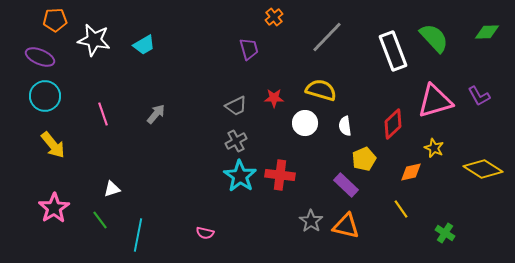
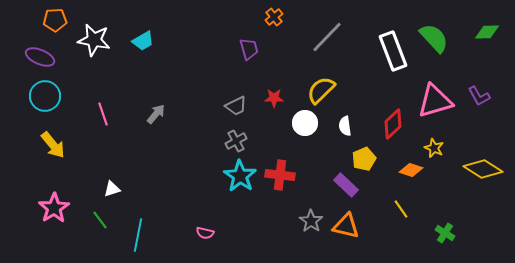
cyan trapezoid: moved 1 px left, 4 px up
yellow semicircle: rotated 60 degrees counterclockwise
orange diamond: moved 2 px up; rotated 30 degrees clockwise
